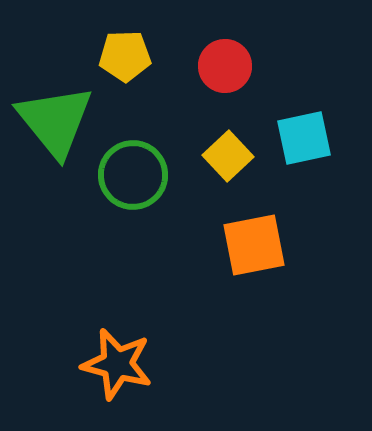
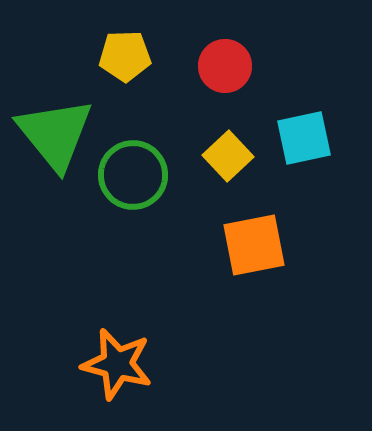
green triangle: moved 13 px down
